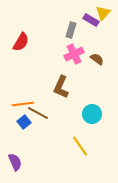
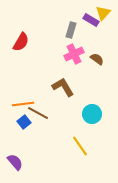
brown L-shape: moved 2 px right; rotated 125 degrees clockwise
purple semicircle: rotated 18 degrees counterclockwise
